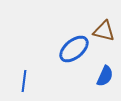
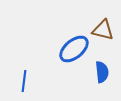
brown triangle: moved 1 px left, 1 px up
blue semicircle: moved 3 px left, 4 px up; rotated 30 degrees counterclockwise
